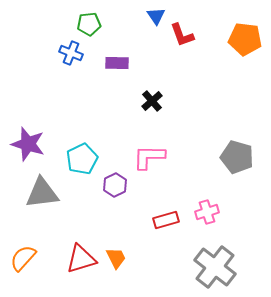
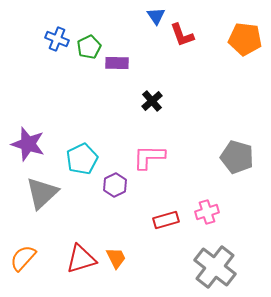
green pentagon: moved 23 px down; rotated 20 degrees counterclockwise
blue cross: moved 14 px left, 14 px up
gray triangle: rotated 36 degrees counterclockwise
